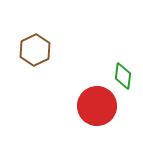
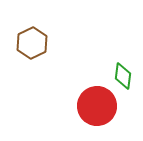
brown hexagon: moved 3 px left, 7 px up
